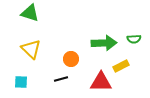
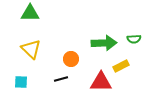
green triangle: rotated 18 degrees counterclockwise
